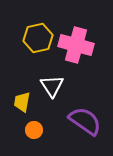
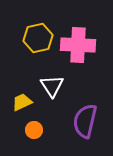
pink cross: moved 2 px right; rotated 12 degrees counterclockwise
yellow trapezoid: rotated 55 degrees clockwise
purple semicircle: rotated 112 degrees counterclockwise
